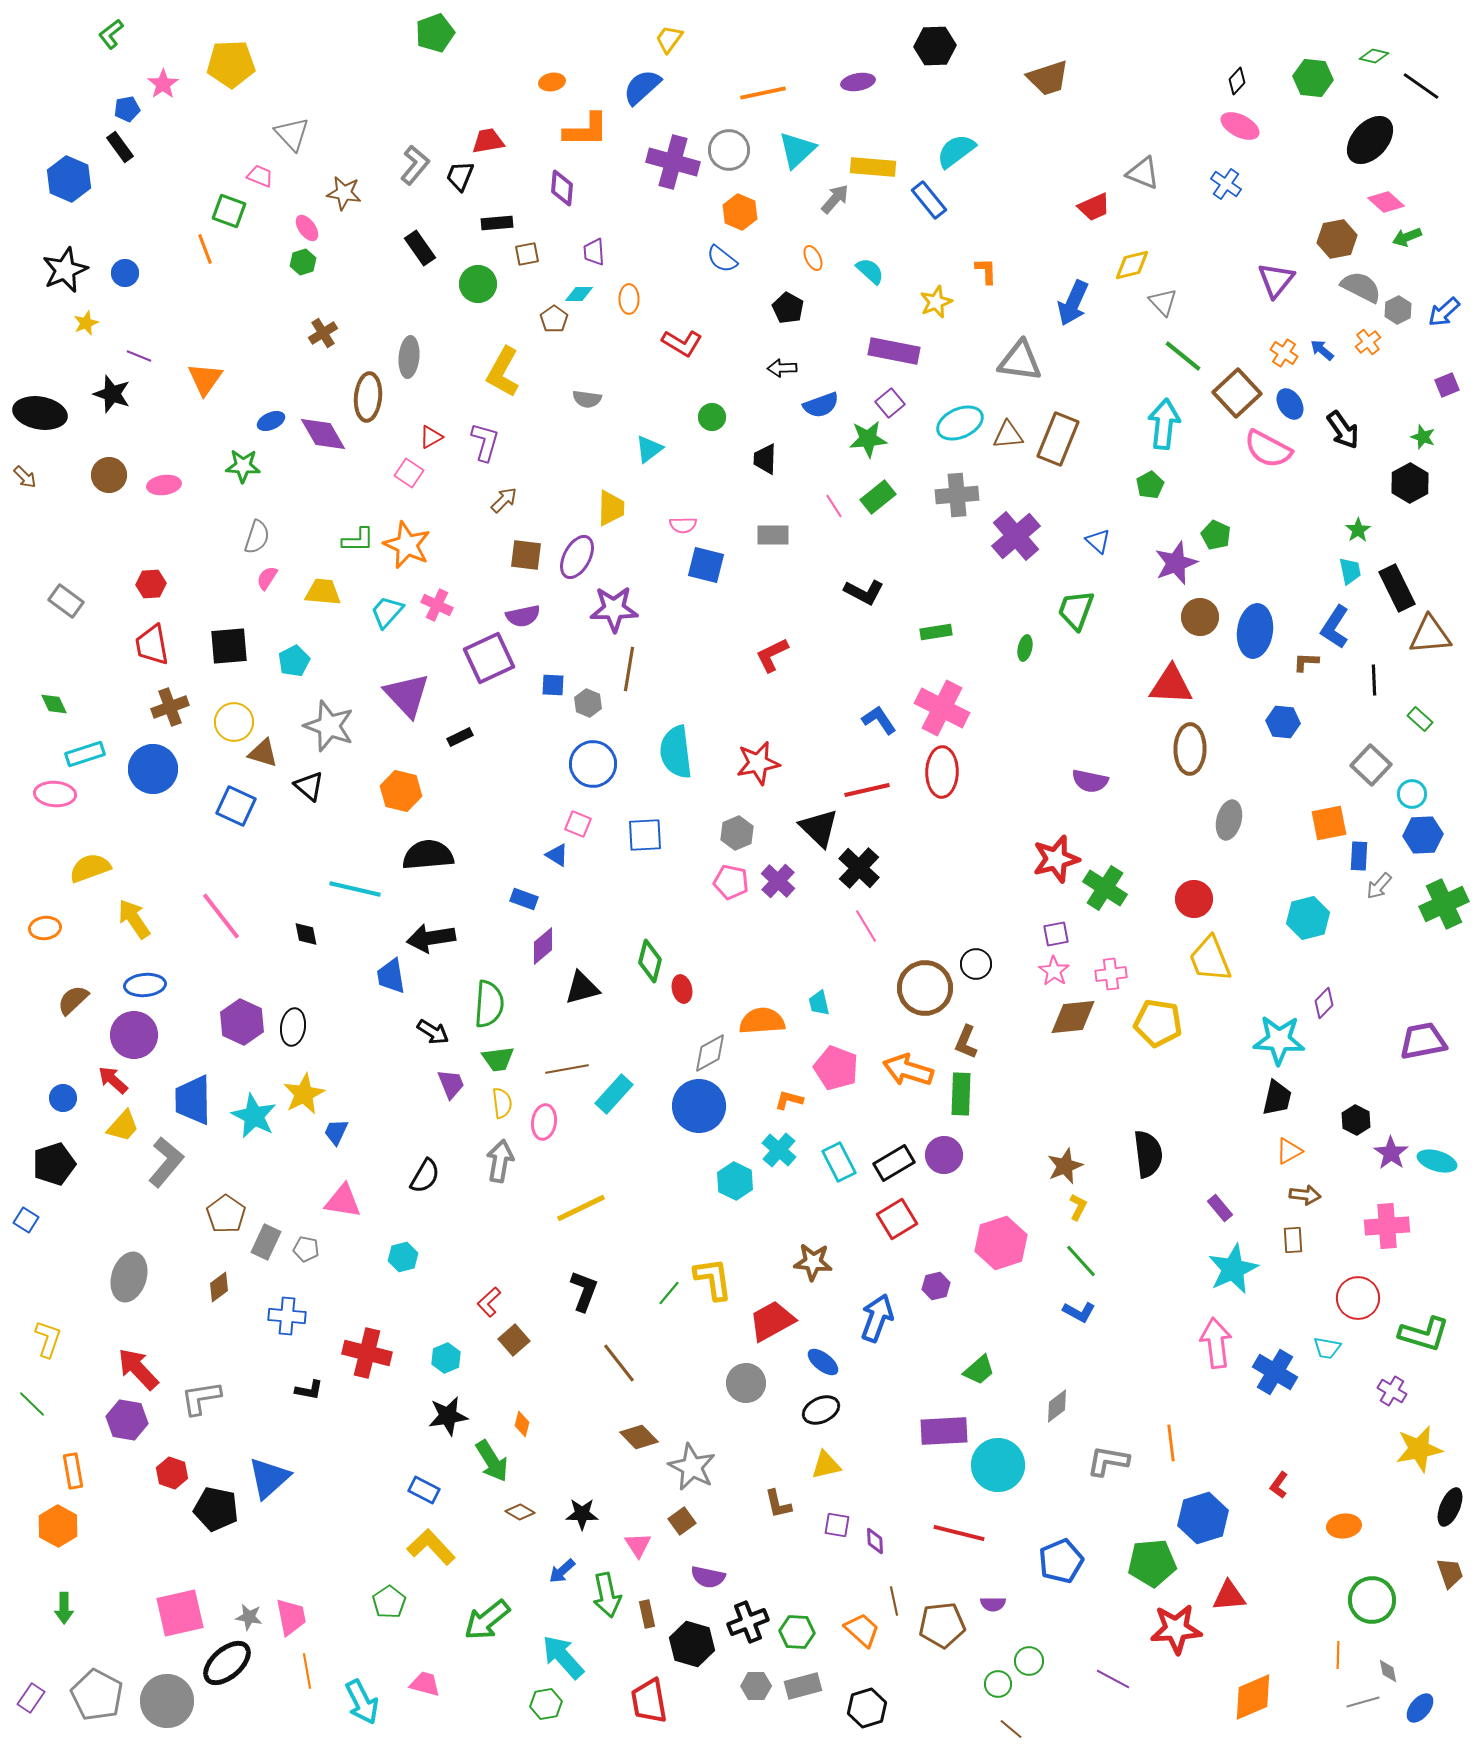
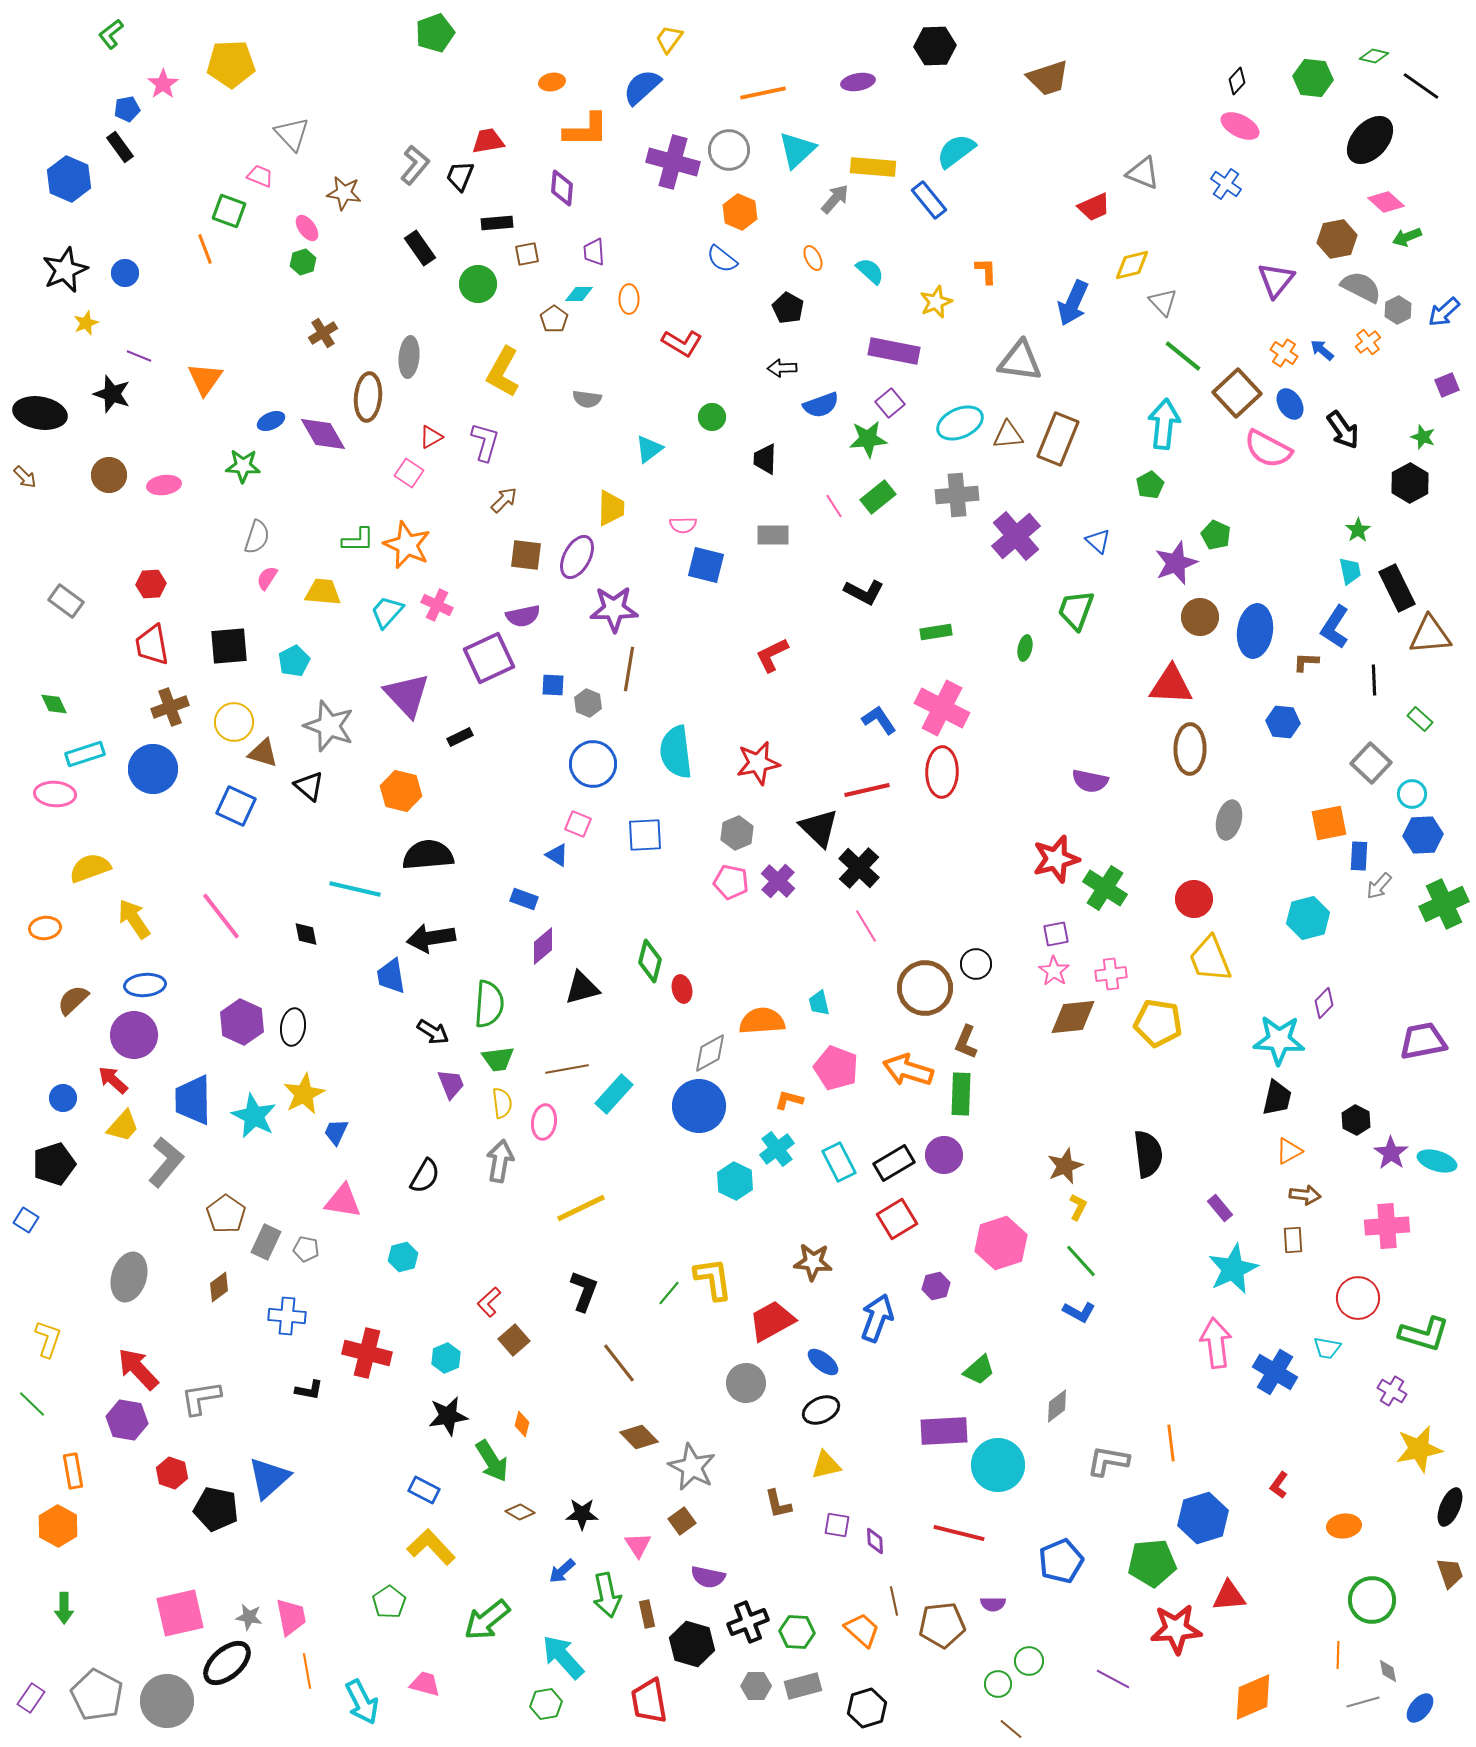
gray square at (1371, 765): moved 2 px up
cyan cross at (779, 1150): moved 2 px left, 1 px up; rotated 12 degrees clockwise
